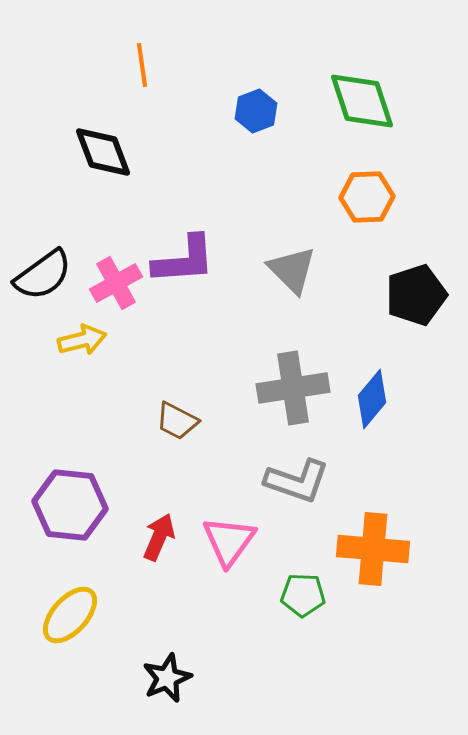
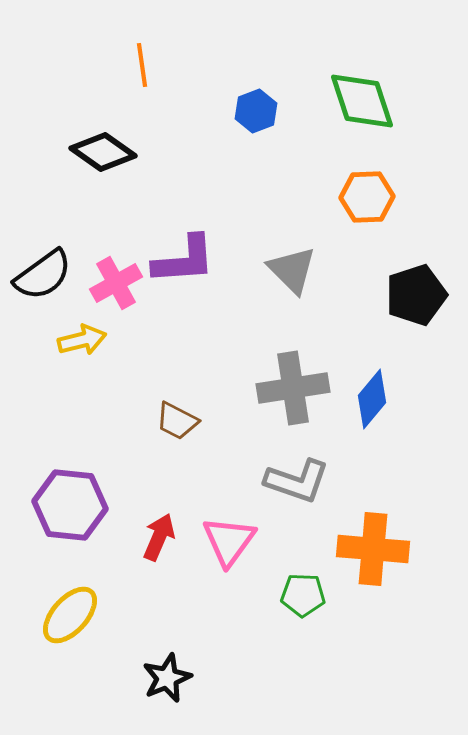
black diamond: rotated 34 degrees counterclockwise
